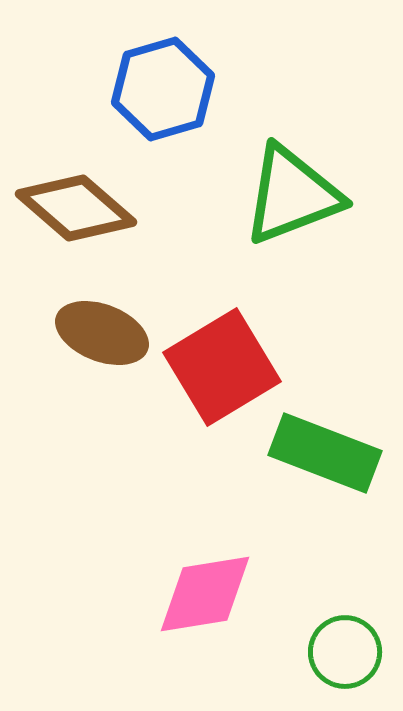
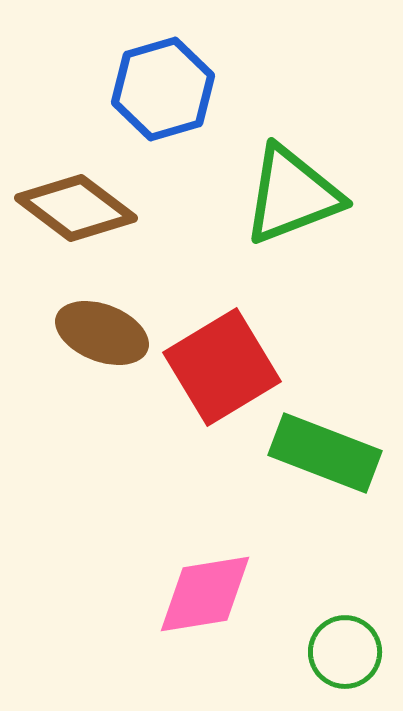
brown diamond: rotated 4 degrees counterclockwise
